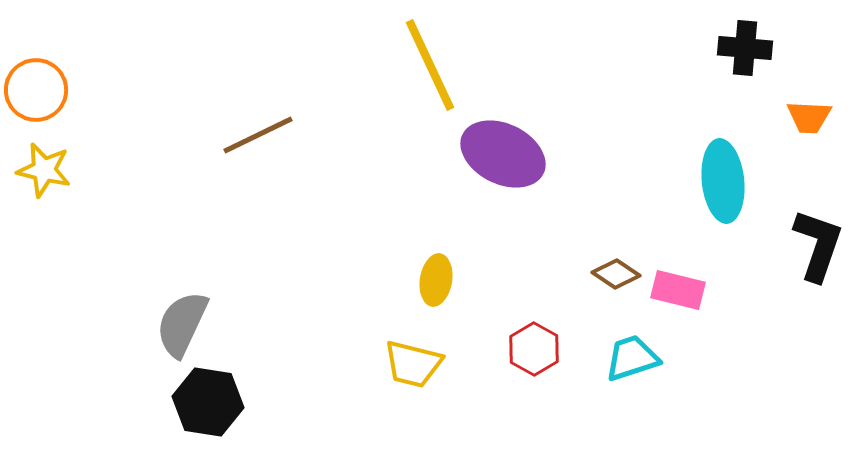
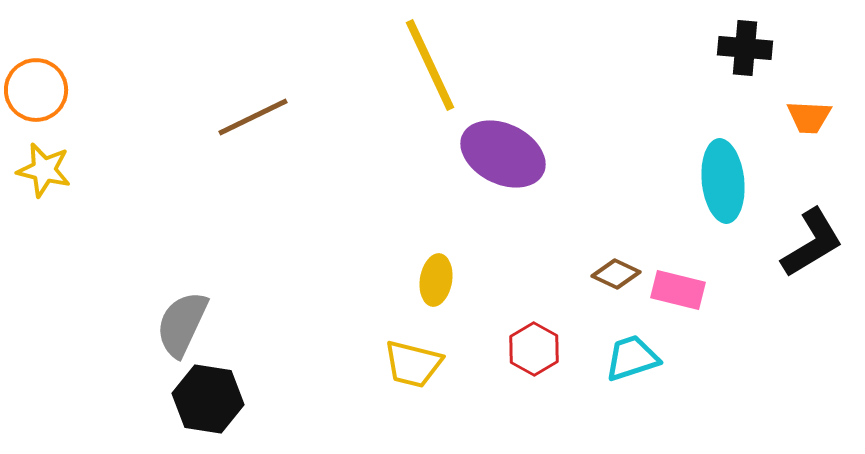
brown line: moved 5 px left, 18 px up
black L-shape: moved 6 px left, 2 px up; rotated 40 degrees clockwise
brown diamond: rotated 9 degrees counterclockwise
black hexagon: moved 3 px up
